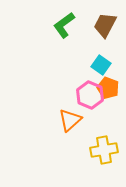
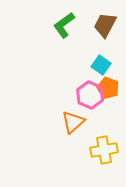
orange triangle: moved 3 px right, 2 px down
